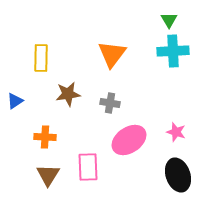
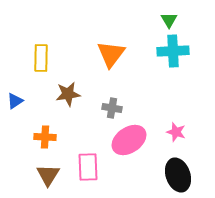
orange triangle: moved 1 px left
gray cross: moved 2 px right, 5 px down
